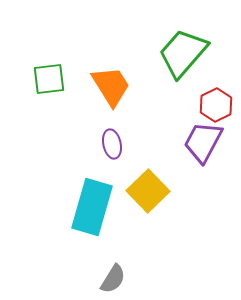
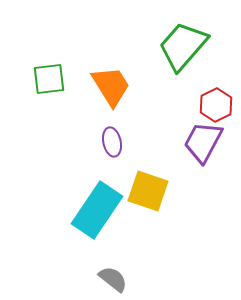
green trapezoid: moved 7 px up
purple ellipse: moved 2 px up
yellow square: rotated 27 degrees counterclockwise
cyan rectangle: moved 5 px right, 3 px down; rotated 18 degrees clockwise
gray semicircle: rotated 84 degrees counterclockwise
